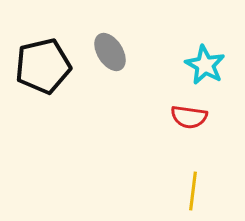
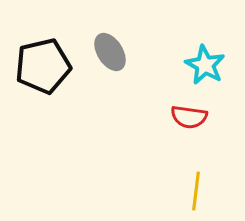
yellow line: moved 3 px right
